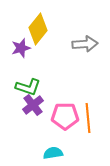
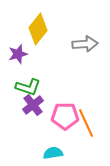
purple star: moved 3 px left, 6 px down
orange line: moved 2 px left, 5 px down; rotated 20 degrees counterclockwise
